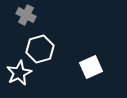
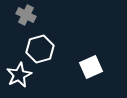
white star: moved 2 px down
